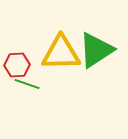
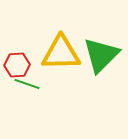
green triangle: moved 5 px right, 5 px down; rotated 12 degrees counterclockwise
